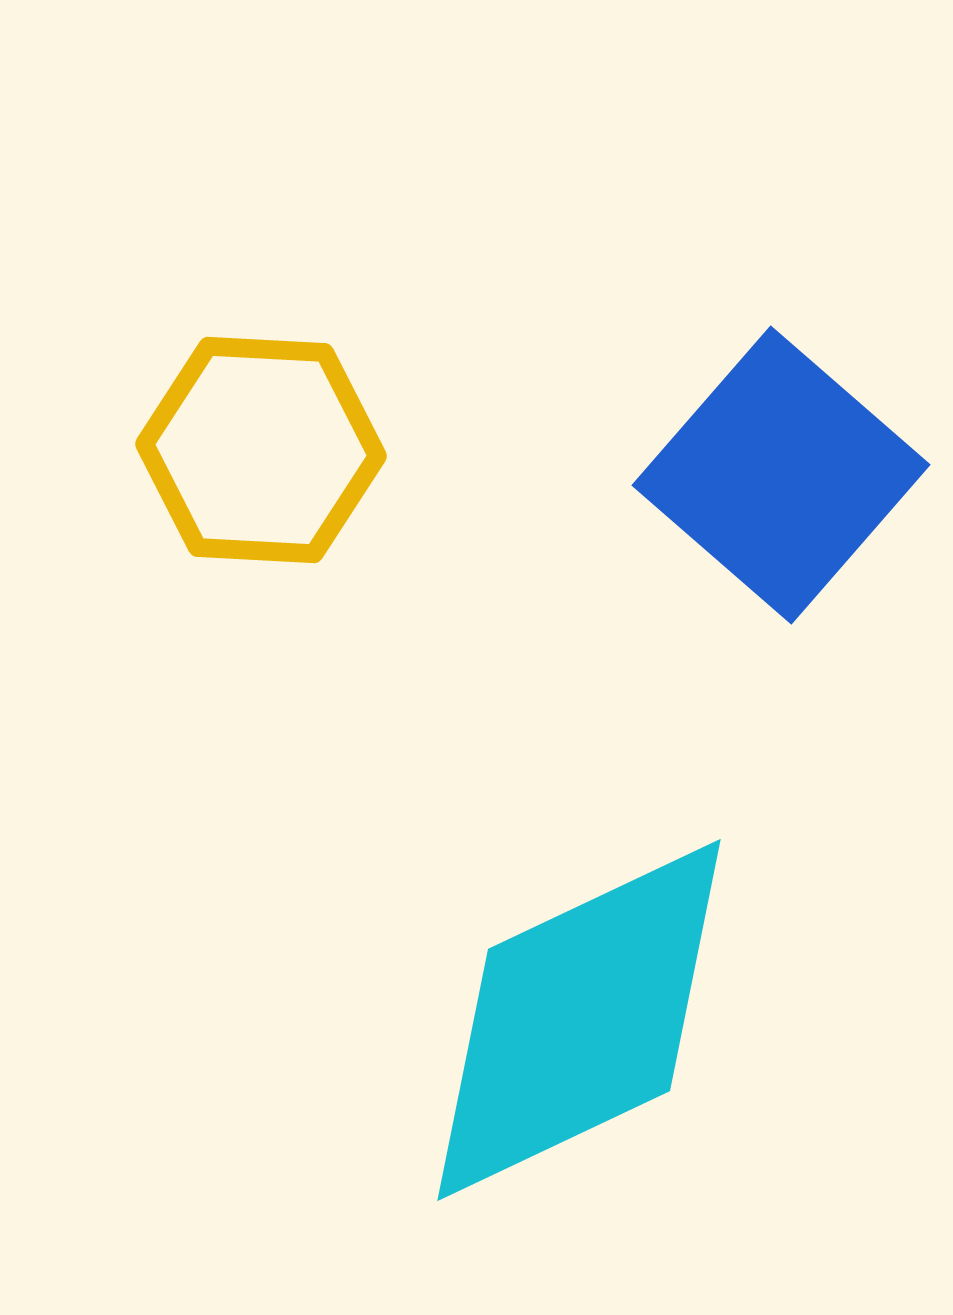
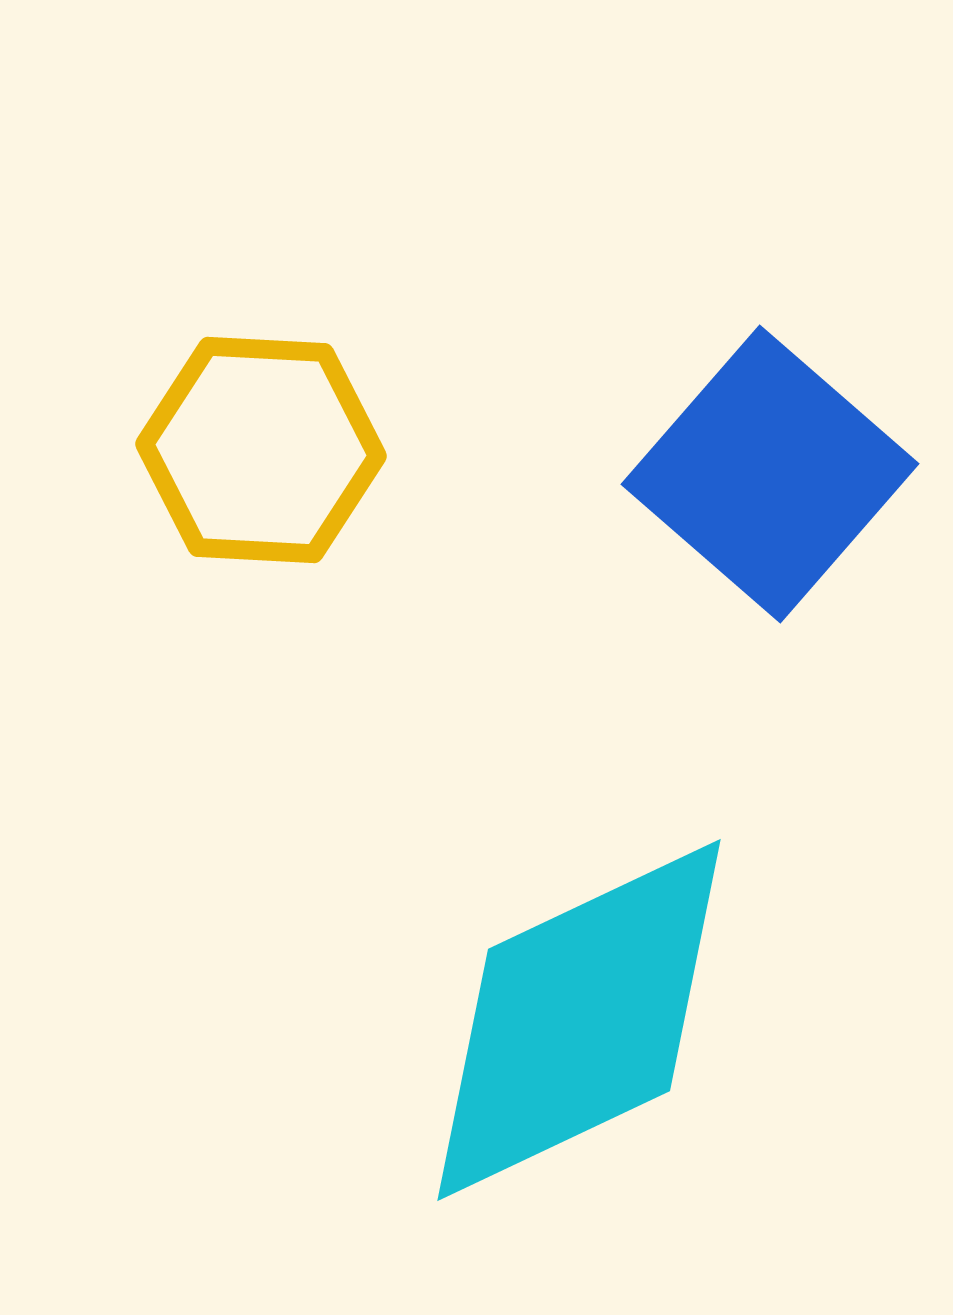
blue square: moved 11 px left, 1 px up
